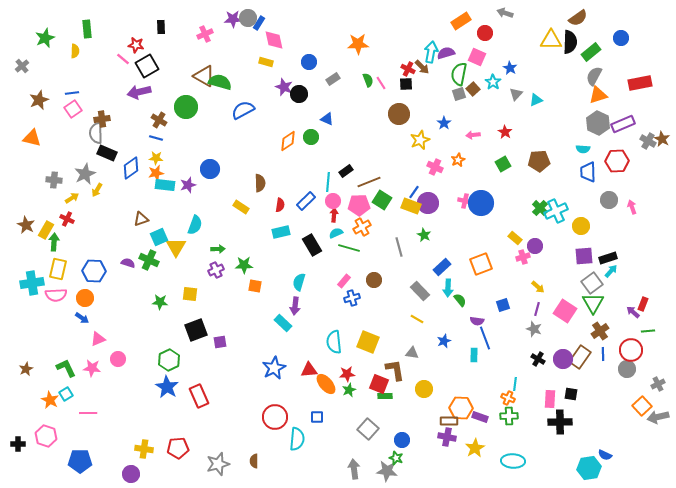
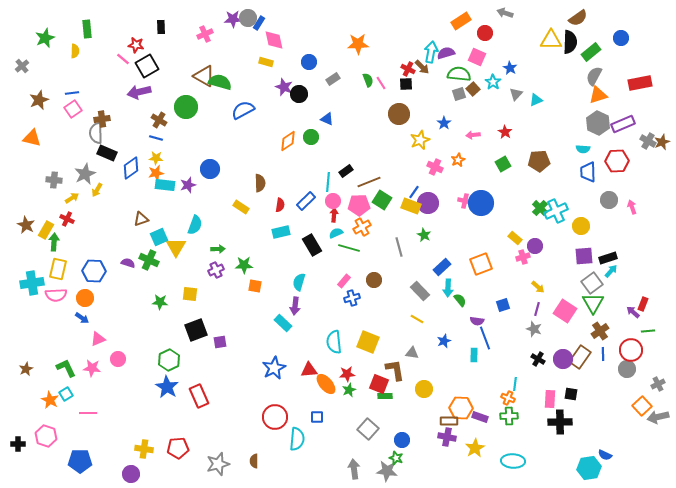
green semicircle at (459, 74): rotated 85 degrees clockwise
brown star at (662, 139): moved 3 px down; rotated 21 degrees clockwise
